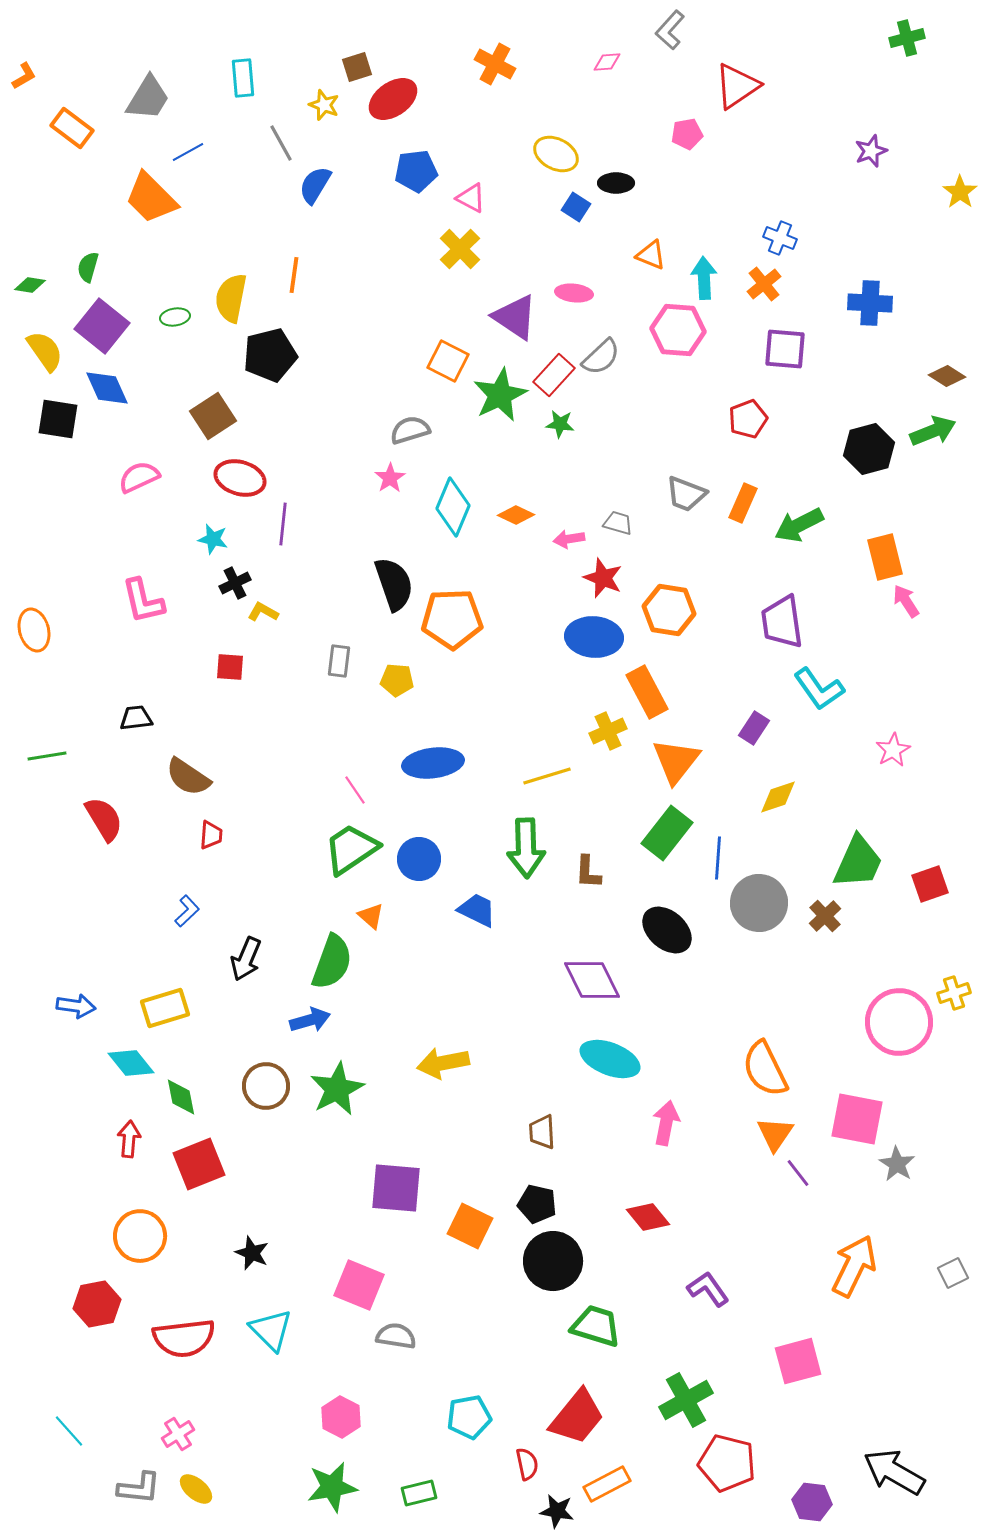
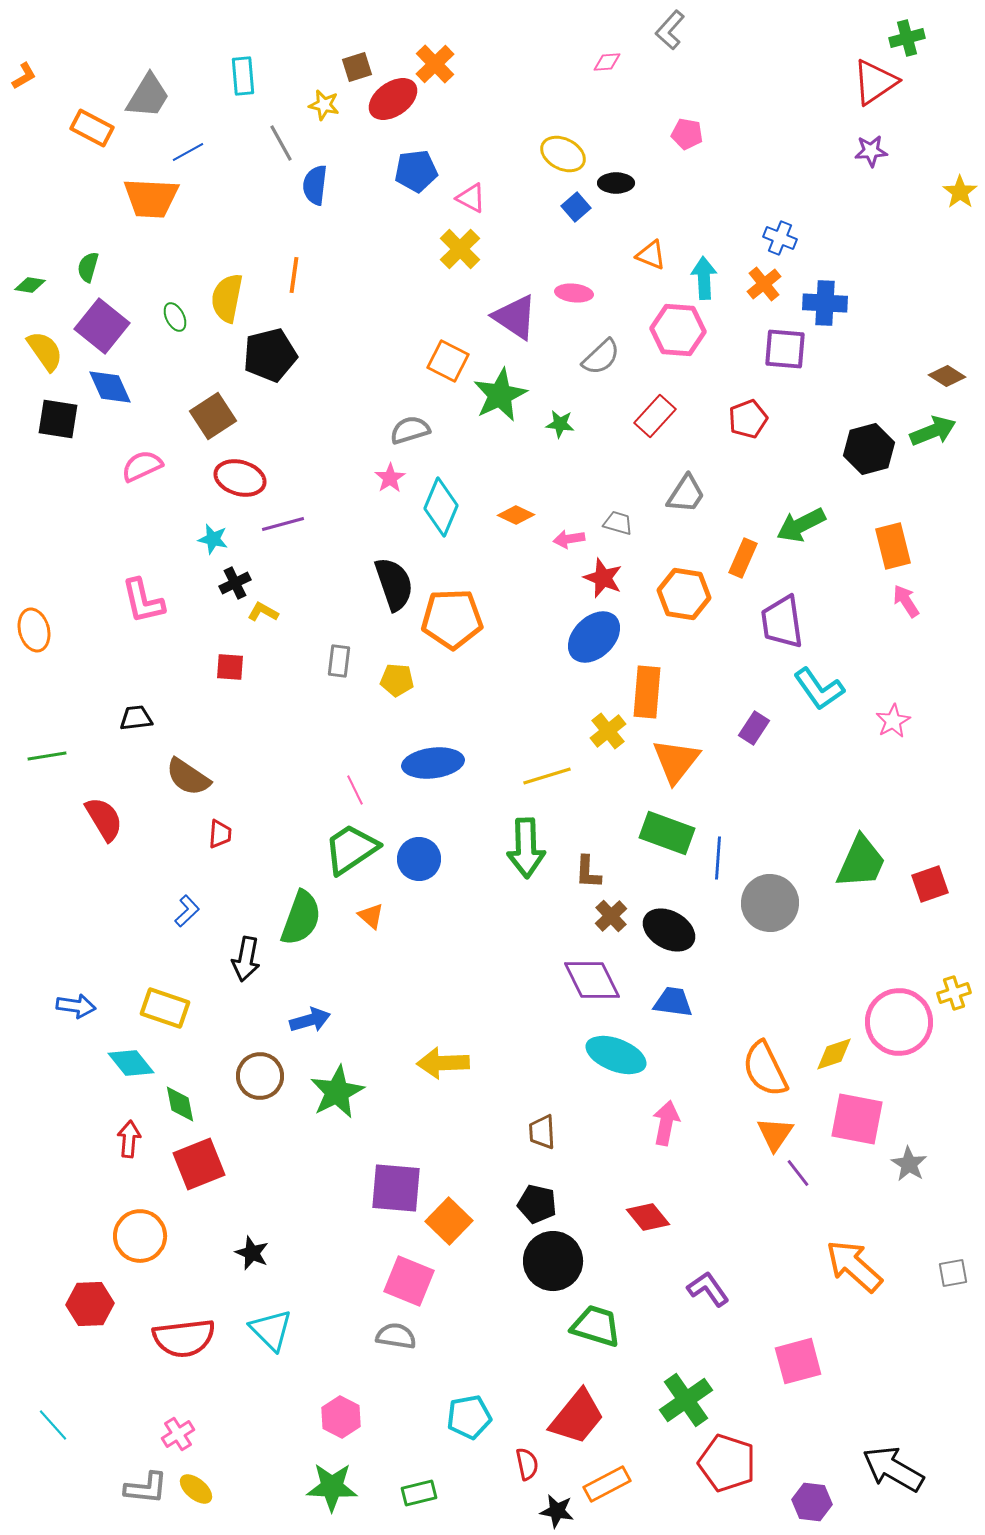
orange cross at (495, 64): moved 60 px left; rotated 18 degrees clockwise
cyan rectangle at (243, 78): moved 2 px up
red triangle at (737, 86): moved 138 px right, 4 px up
gray trapezoid at (148, 98): moved 2 px up
yellow star at (324, 105): rotated 8 degrees counterclockwise
orange rectangle at (72, 128): moved 20 px right; rotated 9 degrees counterclockwise
pink pentagon at (687, 134): rotated 20 degrees clockwise
purple star at (871, 151): rotated 16 degrees clockwise
yellow ellipse at (556, 154): moved 7 px right
blue semicircle at (315, 185): rotated 24 degrees counterclockwise
orange trapezoid at (151, 198): rotated 42 degrees counterclockwise
blue square at (576, 207): rotated 16 degrees clockwise
yellow semicircle at (231, 298): moved 4 px left
blue cross at (870, 303): moved 45 px left
green ellipse at (175, 317): rotated 72 degrees clockwise
red rectangle at (554, 375): moved 101 px right, 41 px down
blue diamond at (107, 388): moved 3 px right, 1 px up
pink semicircle at (139, 477): moved 3 px right, 11 px up
gray trapezoid at (686, 494): rotated 78 degrees counterclockwise
orange rectangle at (743, 503): moved 55 px down
cyan diamond at (453, 507): moved 12 px left
purple line at (283, 524): rotated 69 degrees clockwise
green arrow at (799, 525): moved 2 px right
orange rectangle at (885, 557): moved 8 px right, 11 px up
orange hexagon at (669, 610): moved 15 px right, 16 px up
blue ellipse at (594, 637): rotated 48 degrees counterclockwise
orange rectangle at (647, 692): rotated 33 degrees clockwise
yellow cross at (608, 731): rotated 15 degrees counterclockwise
pink star at (893, 750): moved 29 px up
pink line at (355, 790): rotated 8 degrees clockwise
yellow diamond at (778, 797): moved 56 px right, 257 px down
green rectangle at (667, 833): rotated 72 degrees clockwise
red trapezoid at (211, 835): moved 9 px right, 1 px up
green trapezoid at (858, 862): moved 3 px right
gray circle at (759, 903): moved 11 px right
blue trapezoid at (477, 910): moved 196 px right, 92 px down; rotated 18 degrees counterclockwise
brown cross at (825, 916): moved 214 px left
black ellipse at (667, 930): moved 2 px right; rotated 12 degrees counterclockwise
black arrow at (246, 959): rotated 12 degrees counterclockwise
green semicircle at (332, 962): moved 31 px left, 44 px up
yellow rectangle at (165, 1008): rotated 36 degrees clockwise
cyan ellipse at (610, 1059): moved 6 px right, 4 px up
yellow arrow at (443, 1063): rotated 9 degrees clockwise
brown circle at (266, 1086): moved 6 px left, 10 px up
green star at (337, 1089): moved 3 px down
green diamond at (181, 1097): moved 1 px left, 7 px down
gray star at (897, 1164): moved 12 px right
orange square at (470, 1226): moved 21 px left, 5 px up; rotated 18 degrees clockwise
orange arrow at (854, 1266): rotated 74 degrees counterclockwise
gray square at (953, 1273): rotated 16 degrees clockwise
pink square at (359, 1285): moved 50 px right, 4 px up
red hexagon at (97, 1304): moved 7 px left; rotated 9 degrees clockwise
green cross at (686, 1400): rotated 6 degrees counterclockwise
cyan line at (69, 1431): moved 16 px left, 6 px up
red pentagon at (727, 1463): rotated 4 degrees clockwise
black arrow at (894, 1472): moved 1 px left, 3 px up
green star at (332, 1487): rotated 12 degrees clockwise
gray L-shape at (139, 1488): moved 7 px right
